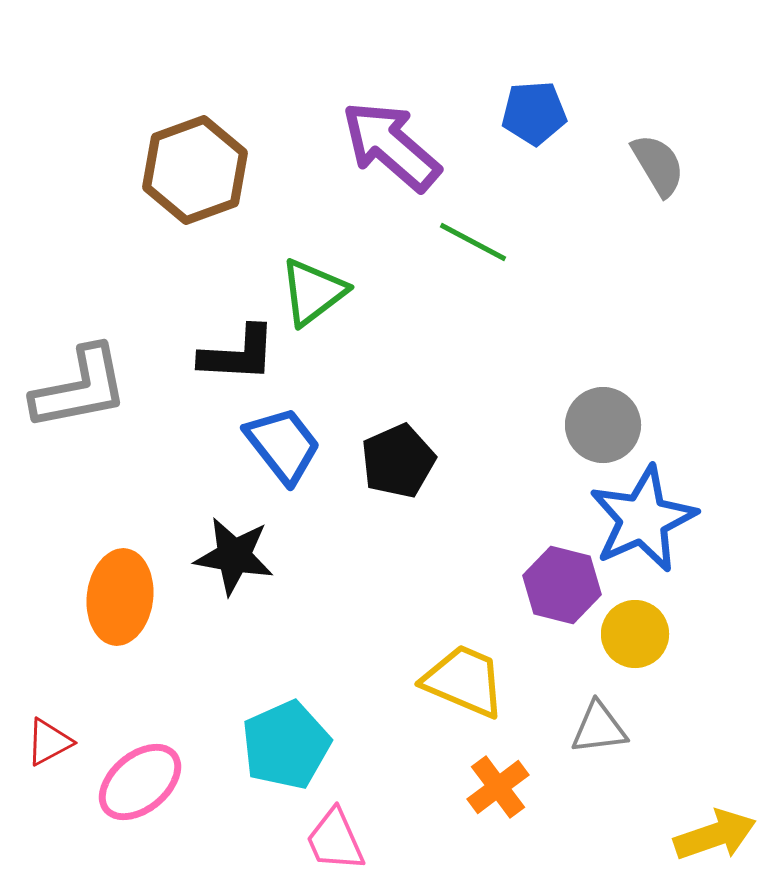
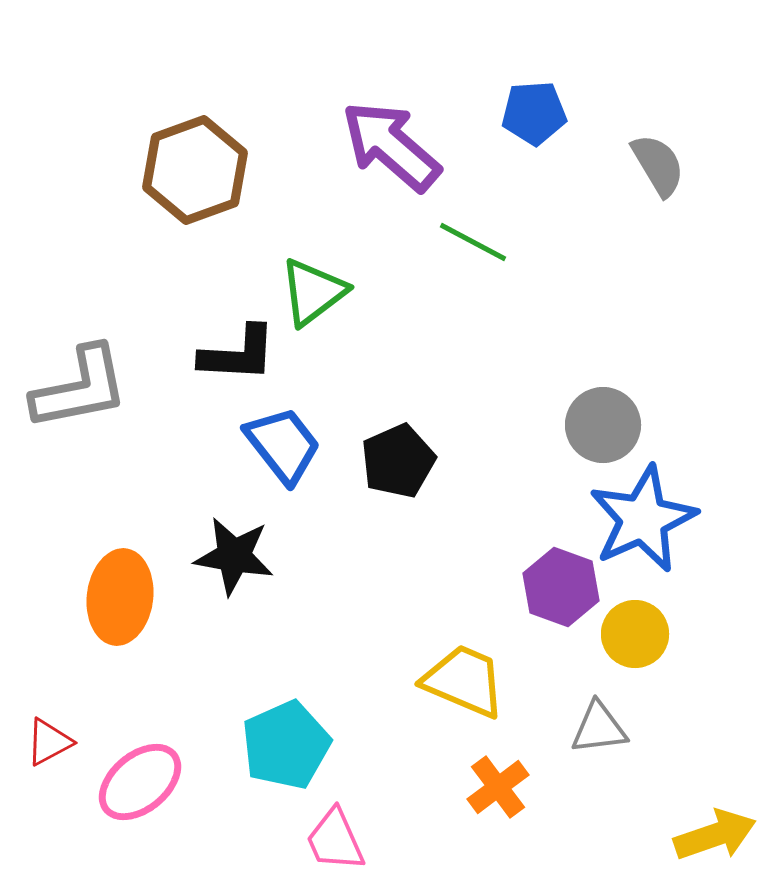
purple hexagon: moved 1 px left, 2 px down; rotated 6 degrees clockwise
